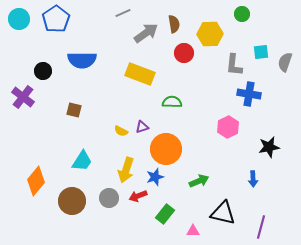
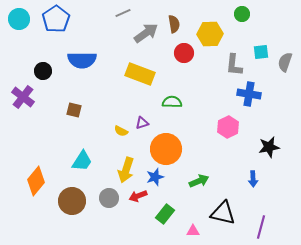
purple triangle: moved 4 px up
